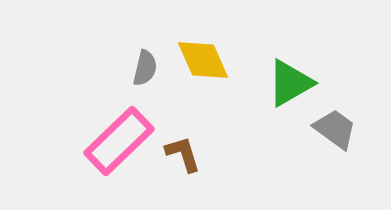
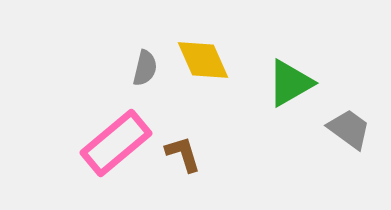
gray trapezoid: moved 14 px right
pink rectangle: moved 3 px left, 2 px down; rotated 4 degrees clockwise
